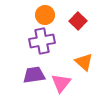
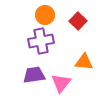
purple cross: moved 1 px left
orange triangle: rotated 36 degrees counterclockwise
